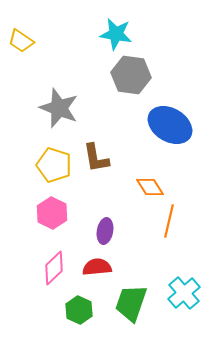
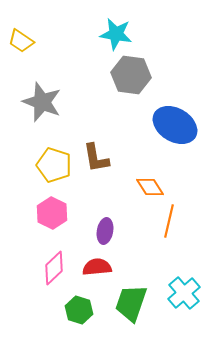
gray star: moved 17 px left, 6 px up
blue ellipse: moved 5 px right
green hexagon: rotated 8 degrees counterclockwise
